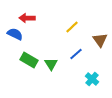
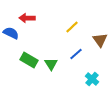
blue semicircle: moved 4 px left, 1 px up
